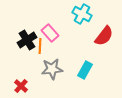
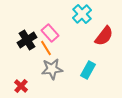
cyan cross: rotated 18 degrees clockwise
orange line: moved 6 px right, 2 px down; rotated 35 degrees counterclockwise
cyan rectangle: moved 3 px right
